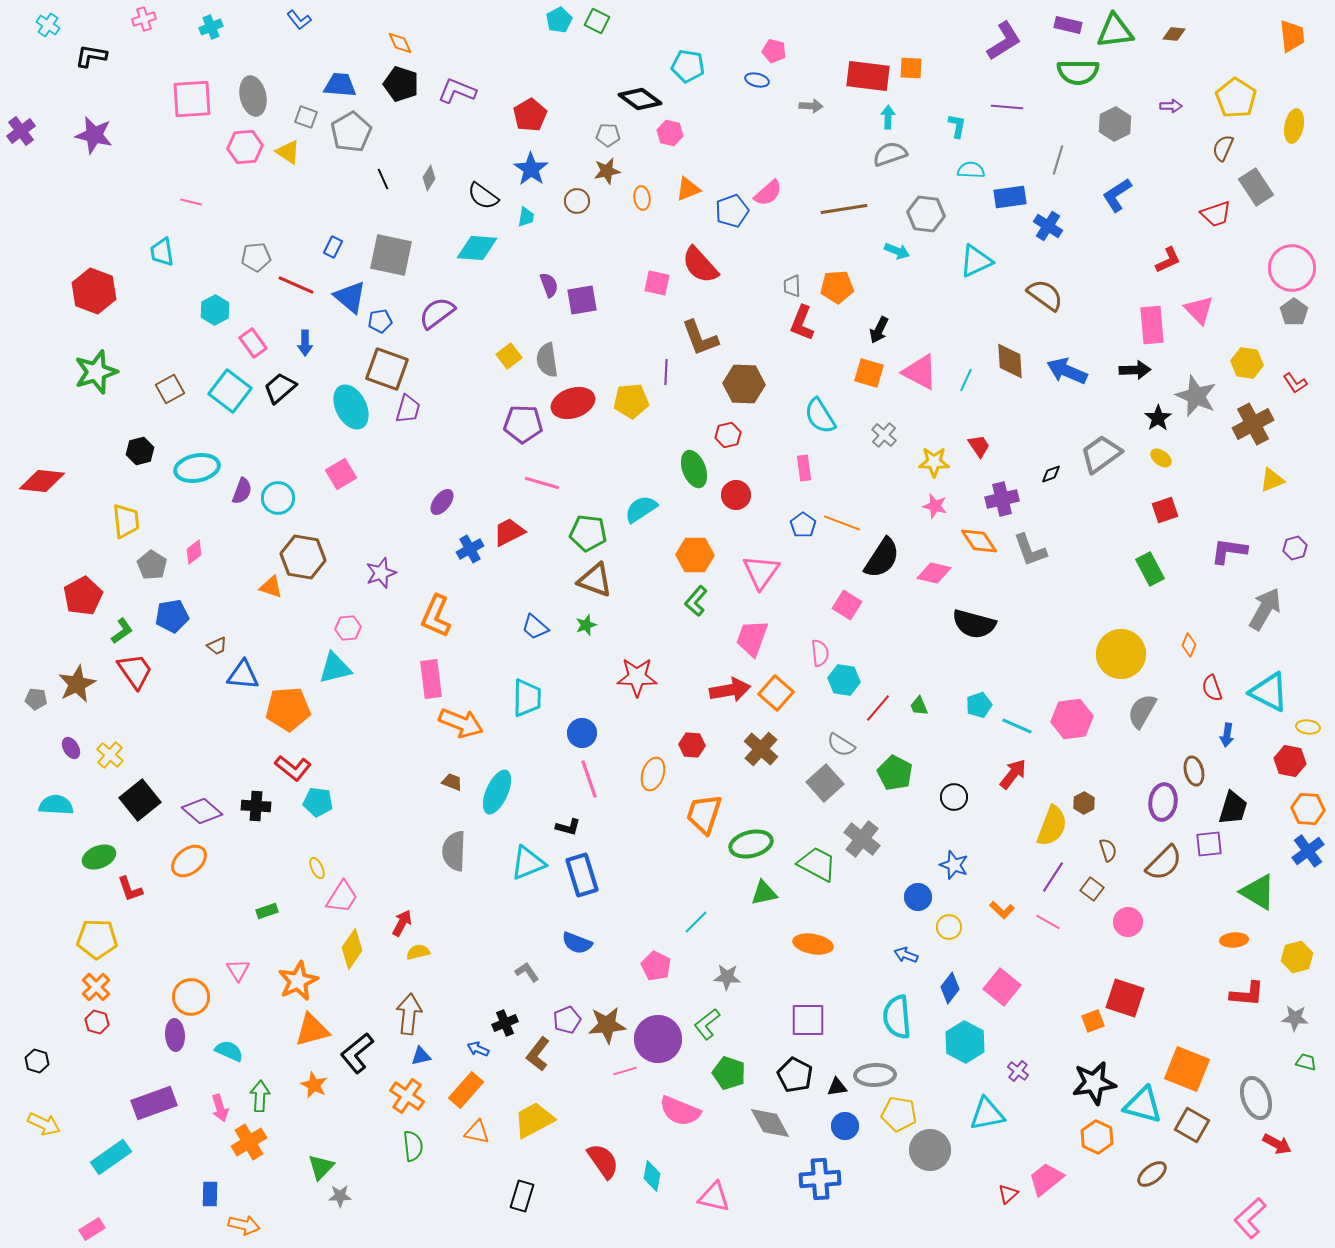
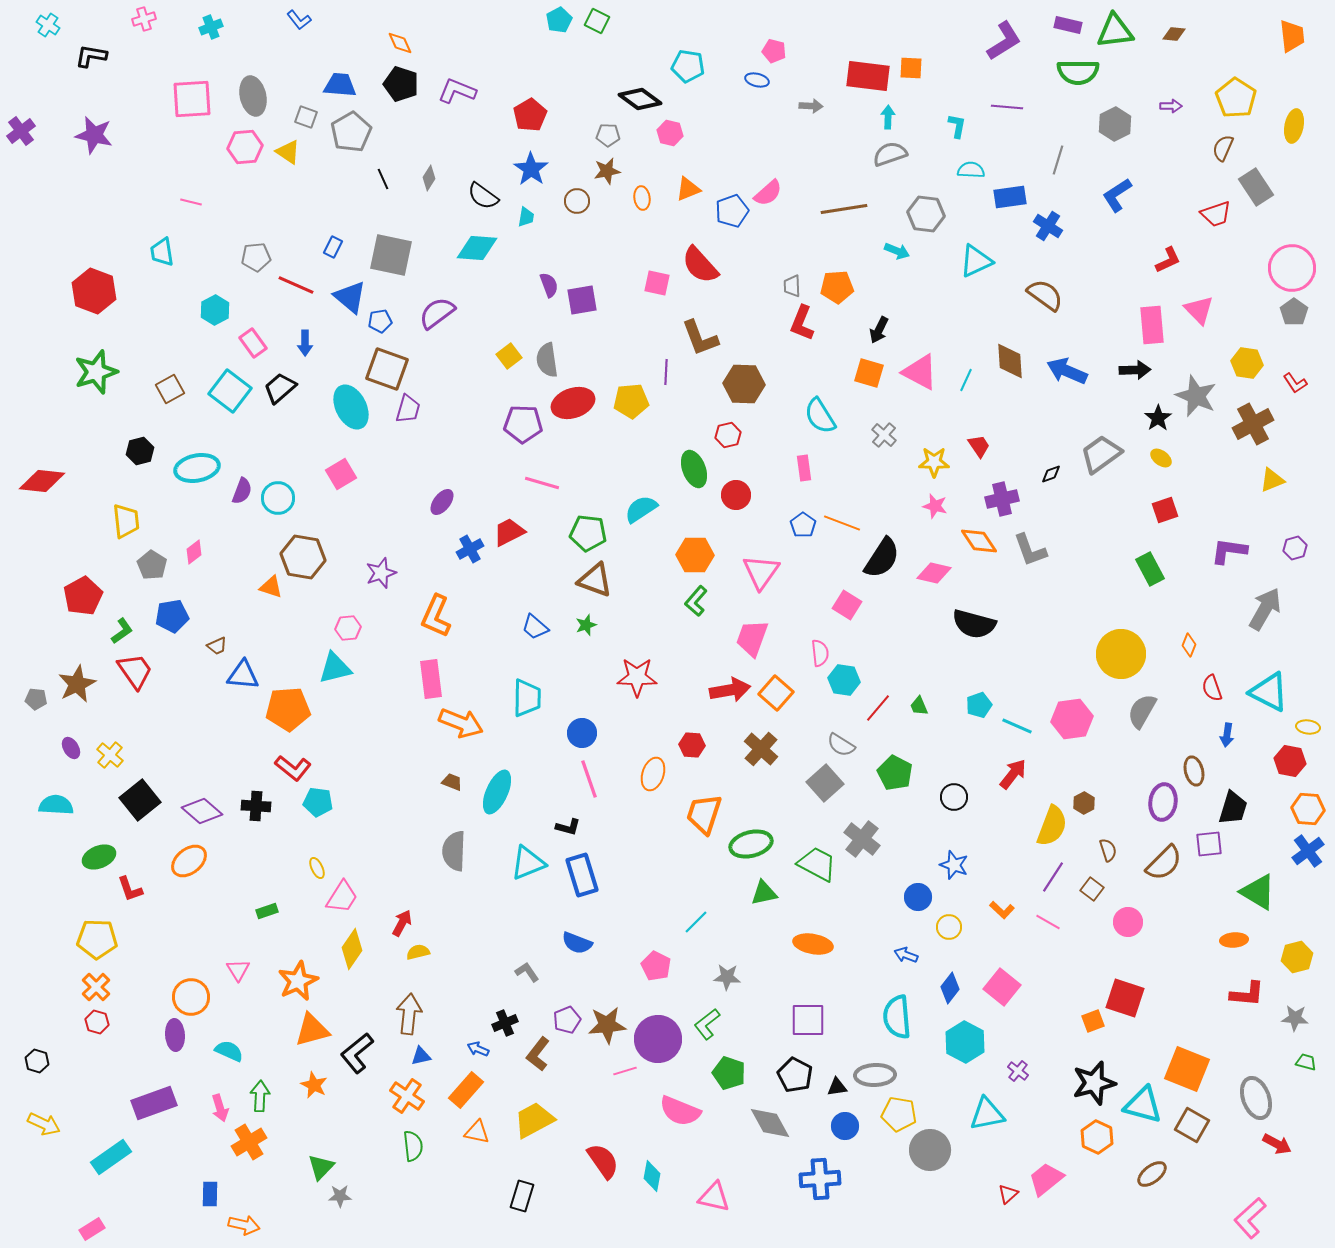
black star at (1094, 1083): rotated 6 degrees counterclockwise
